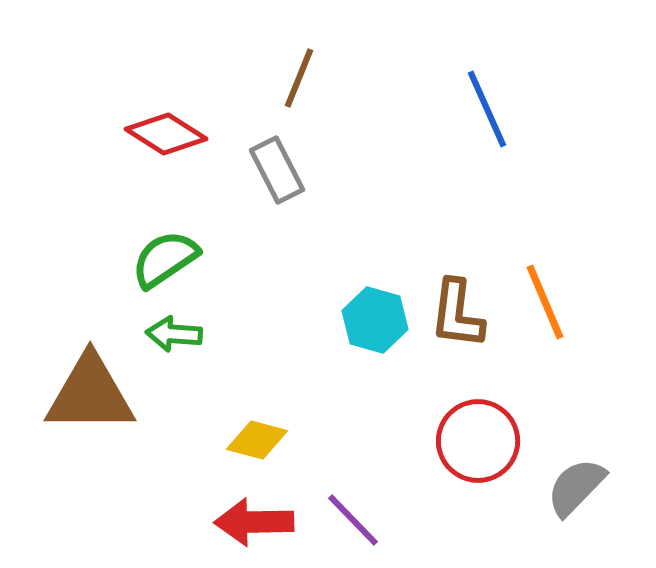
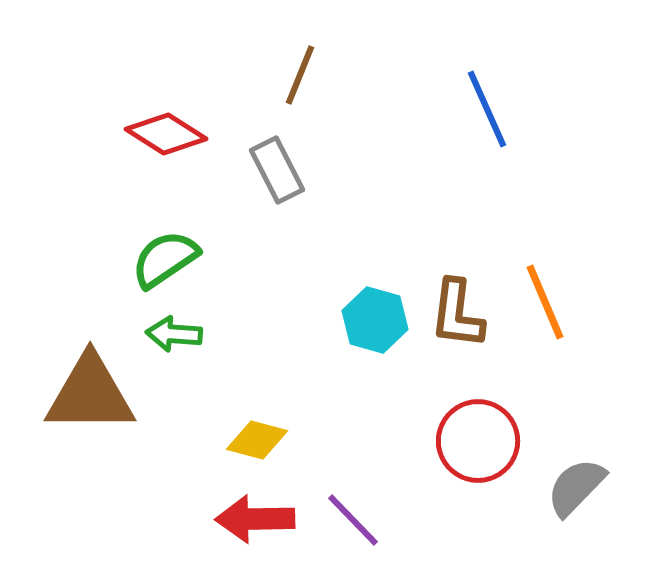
brown line: moved 1 px right, 3 px up
red arrow: moved 1 px right, 3 px up
